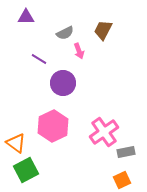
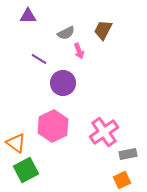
purple triangle: moved 2 px right, 1 px up
gray semicircle: moved 1 px right
gray rectangle: moved 2 px right, 2 px down
